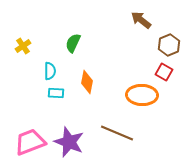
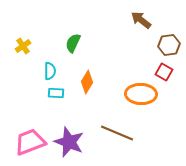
brown hexagon: rotated 15 degrees clockwise
orange diamond: rotated 20 degrees clockwise
orange ellipse: moved 1 px left, 1 px up
